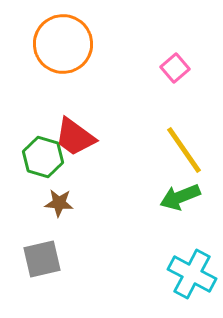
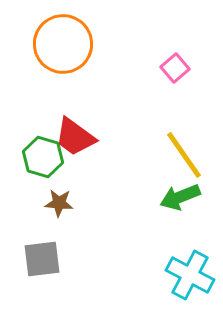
yellow line: moved 5 px down
gray square: rotated 6 degrees clockwise
cyan cross: moved 2 px left, 1 px down
